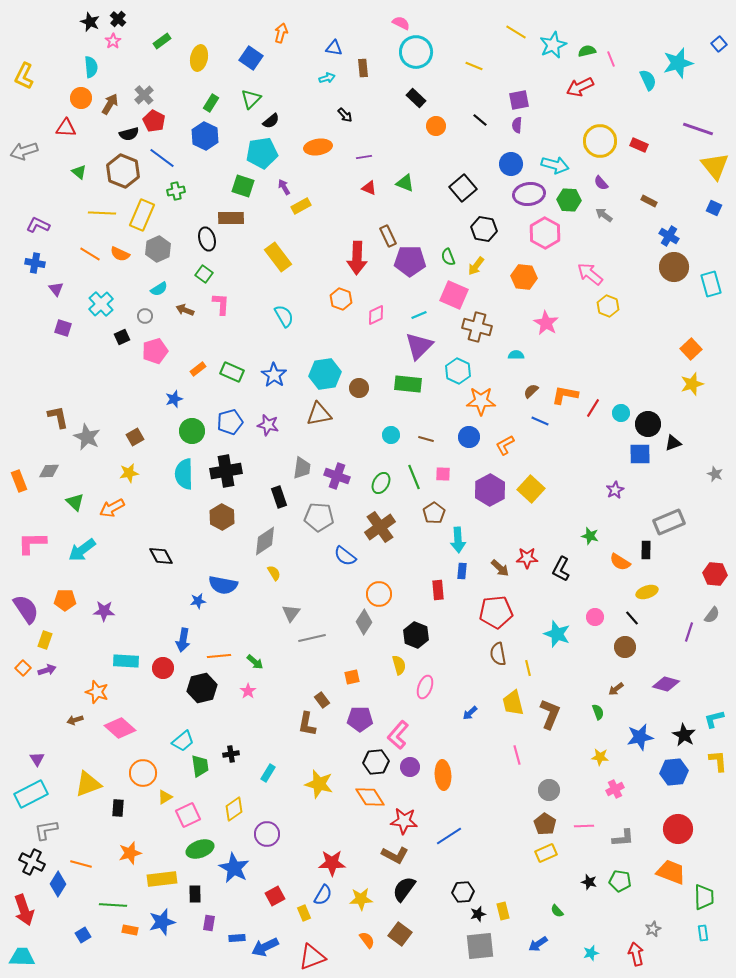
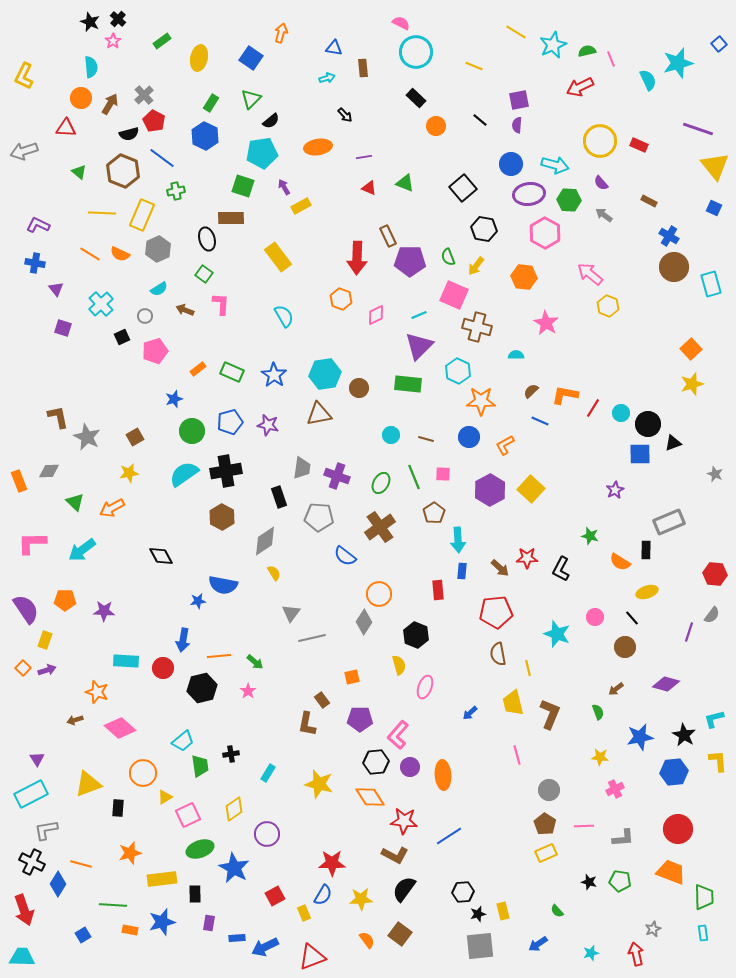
cyan semicircle at (184, 474): rotated 56 degrees clockwise
